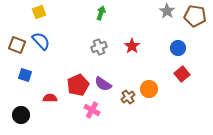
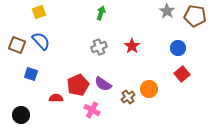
blue square: moved 6 px right, 1 px up
red semicircle: moved 6 px right
